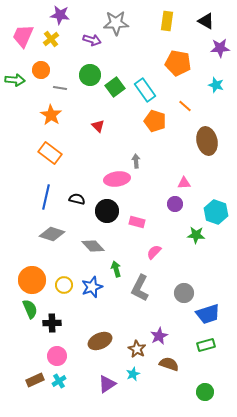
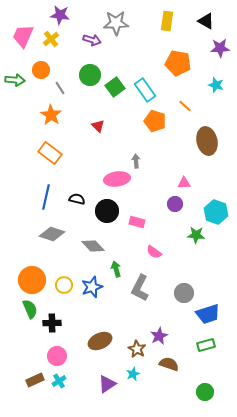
gray line at (60, 88): rotated 48 degrees clockwise
pink semicircle at (154, 252): rotated 98 degrees counterclockwise
